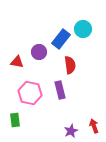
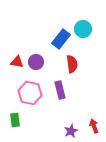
purple circle: moved 3 px left, 10 px down
red semicircle: moved 2 px right, 1 px up
